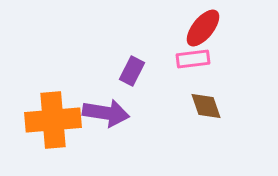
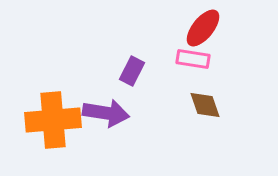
pink rectangle: rotated 16 degrees clockwise
brown diamond: moved 1 px left, 1 px up
